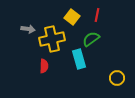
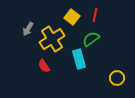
red line: moved 2 px left
gray arrow: rotated 112 degrees clockwise
yellow cross: rotated 20 degrees counterclockwise
red semicircle: rotated 144 degrees clockwise
